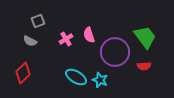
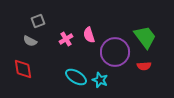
red diamond: moved 4 px up; rotated 55 degrees counterclockwise
